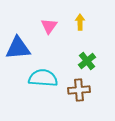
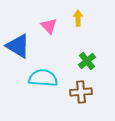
yellow arrow: moved 2 px left, 4 px up
pink triangle: rotated 18 degrees counterclockwise
blue triangle: moved 2 px up; rotated 36 degrees clockwise
brown cross: moved 2 px right, 2 px down
